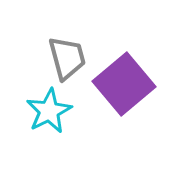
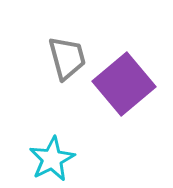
cyan star: moved 3 px right, 48 px down
